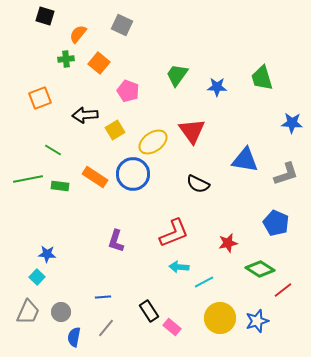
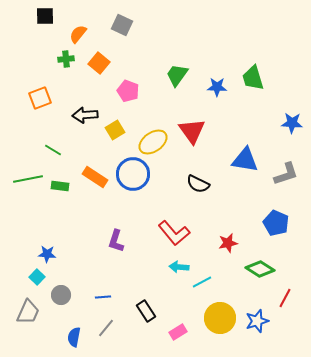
black square at (45, 16): rotated 18 degrees counterclockwise
green trapezoid at (262, 78): moved 9 px left
red L-shape at (174, 233): rotated 72 degrees clockwise
cyan line at (204, 282): moved 2 px left
red line at (283, 290): moved 2 px right, 8 px down; rotated 24 degrees counterclockwise
black rectangle at (149, 311): moved 3 px left
gray circle at (61, 312): moved 17 px up
pink rectangle at (172, 327): moved 6 px right, 5 px down; rotated 72 degrees counterclockwise
